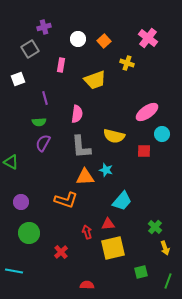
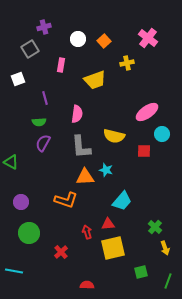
yellow cross: rotated 32 degrees counterclockwise
